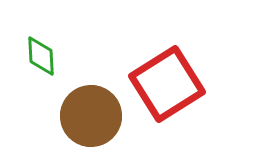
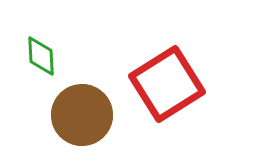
brown circle: moved 9 px left, 1 px up
